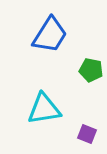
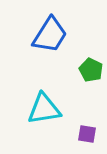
green pentagon: rotated 15 degrees clockwise
purple square: rotated 12 degrees counterclockwise
